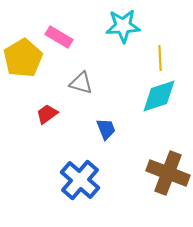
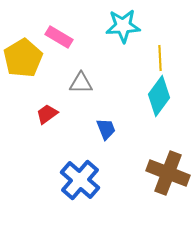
gray triangle: rotated 15 degrees counterclockwise
cyan diamond: rotated 36 degrees counterclockwise
